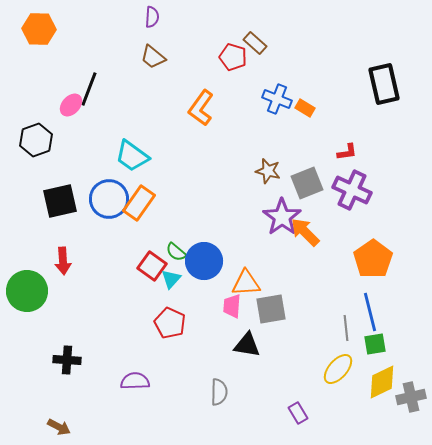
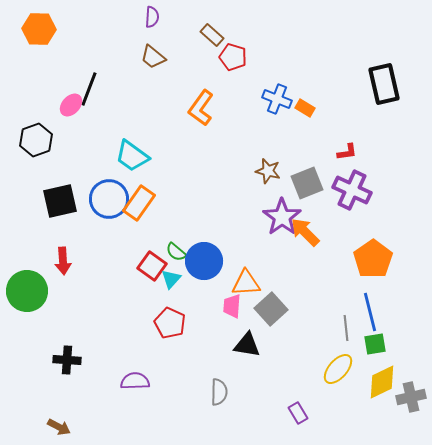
brown rectangle at (255, 43): moved 43 px left, 8 px up
gray square at (271, 309): rotated 32 degrees counterclockwise
